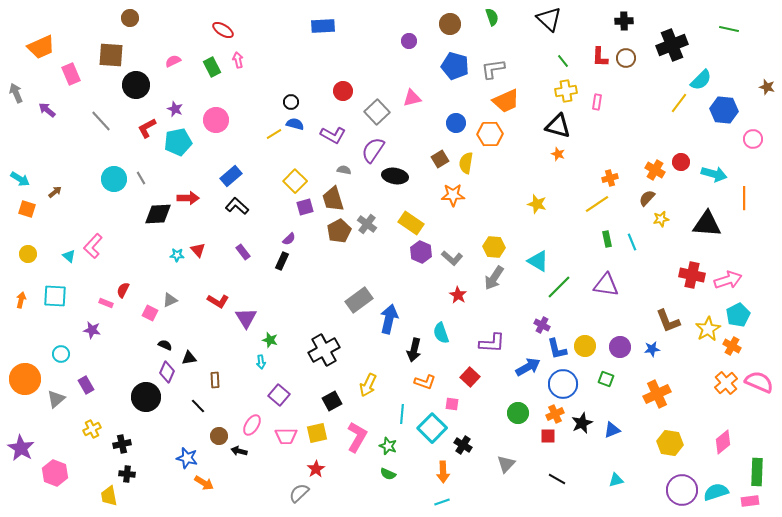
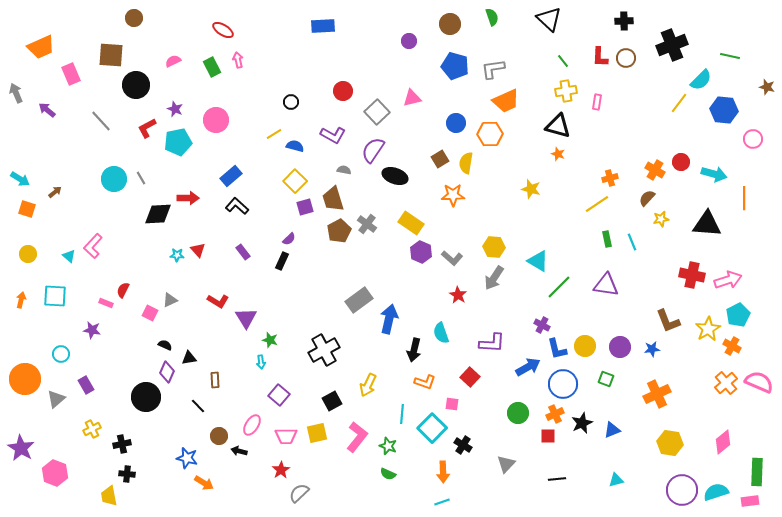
brown circle at (130, 18): moved 4 px right
green line at (729, 29): moved 1 px right, 27 px down
blue semicircle at (295, 124): moved 22 px down
black ellipse at (395, 176): rotated 10 degrees clockwise
yellow star at (537, 204): moved 6 px left, 15 px up
pink L-shape at (357, 437): rotated 8 degrees clockwise
red star at (316, 469): moved 35 px left, 1 px down
black line at (557, 479): rotated 36 degrees counterclockwise
